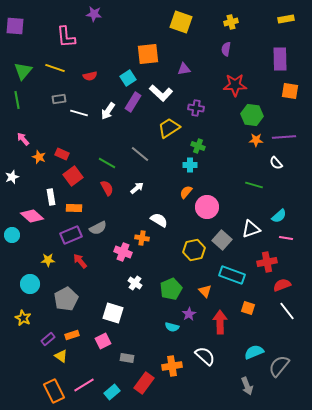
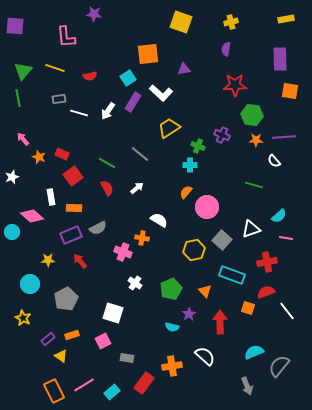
green line at (17, 100): moved 1 px right, 2 px up
purple cross at (196, 108): moved 26 px right, 27 px down; rotated 14 degrees clockwise
white semicircle at (276, 163): moved 2 px left, 2 px up
cyan circle at (12, 235): moved 3 px up
red semicircle at (282, 285): moved 16 px left, 7 px down
